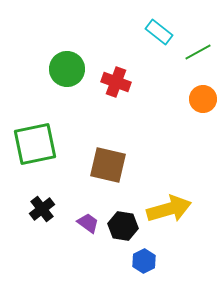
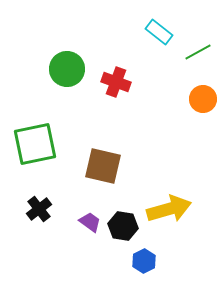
brown square: moved 5 px left, 1 px down
black cross: moved 3 px left
purple trapezoid: moved 2 px right, 1 px up
